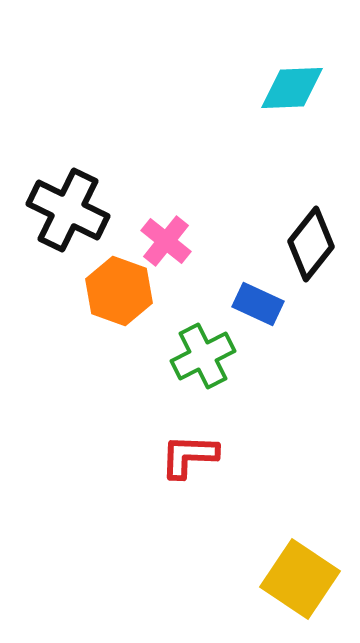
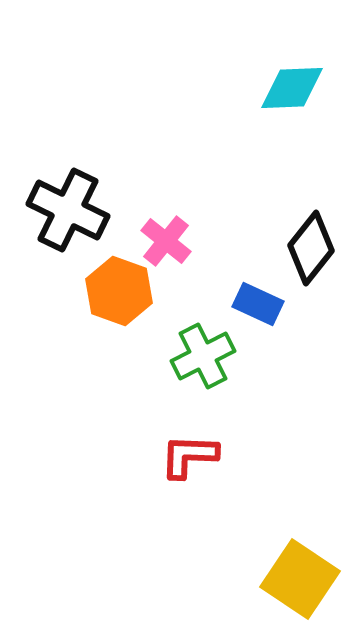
black diamond: moved 4 px down
